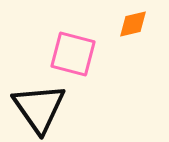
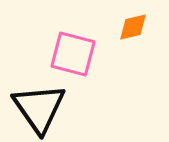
orange diamond: moved 3 px down
